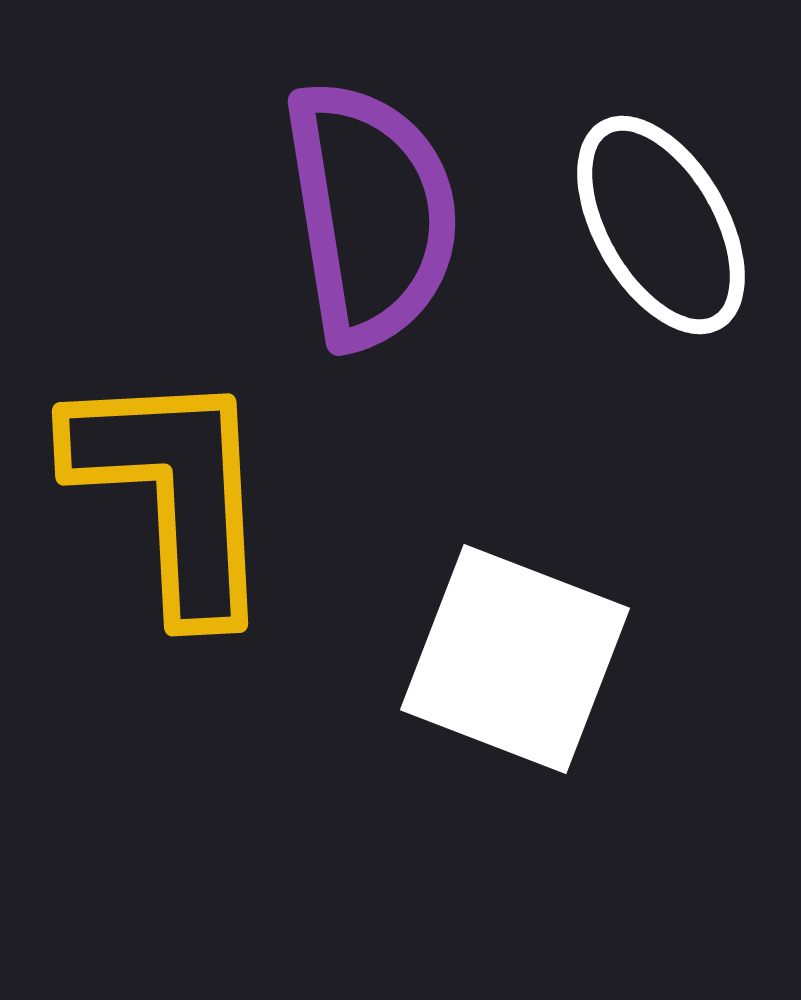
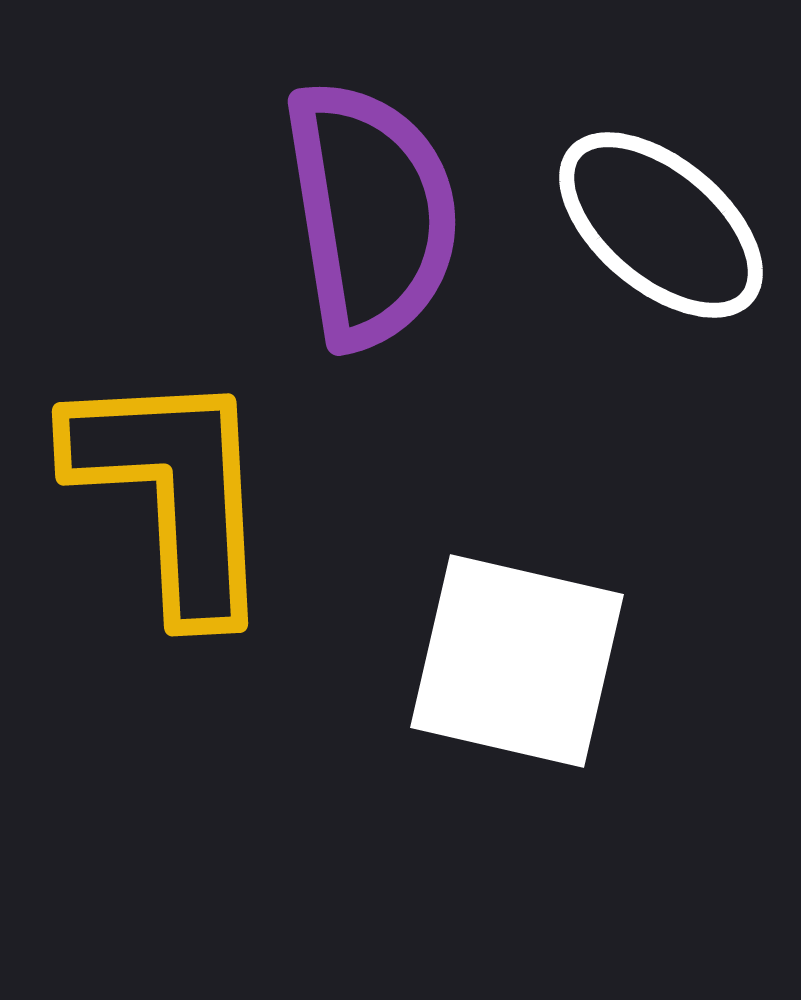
white ellipse: rotated 20 degrees counterclockwise
white square: moved 2 px right, 2 px down; rotated 8 degrees counterclockwise
